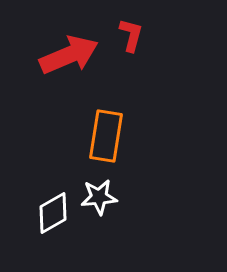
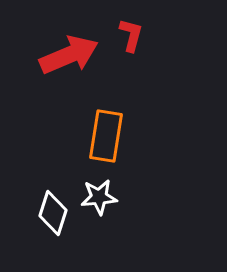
white diamond: rotated 42 degrees counterclockwise
